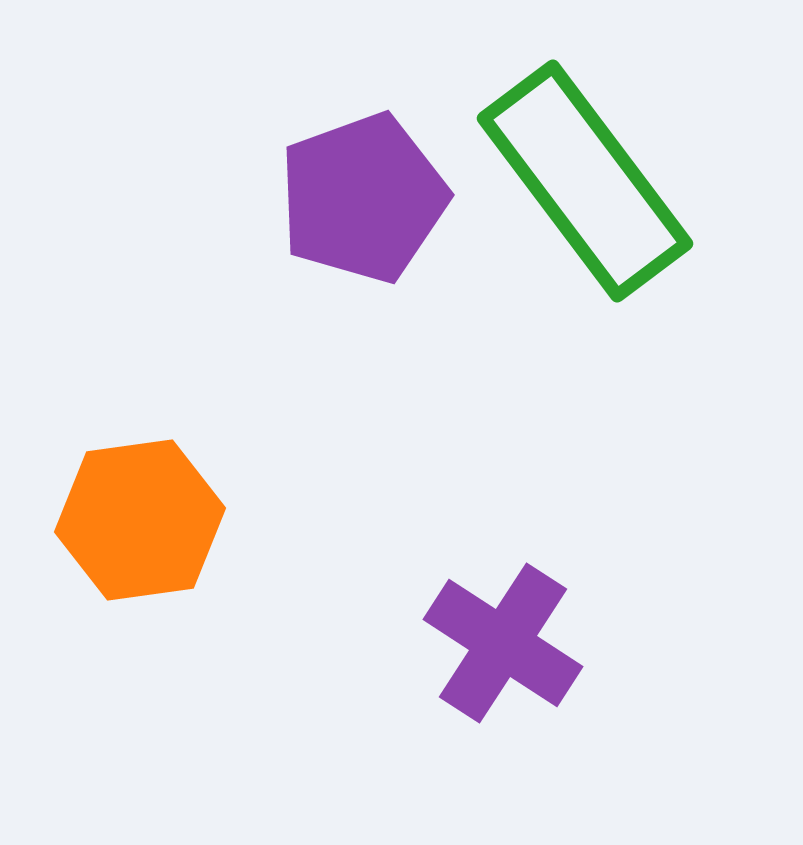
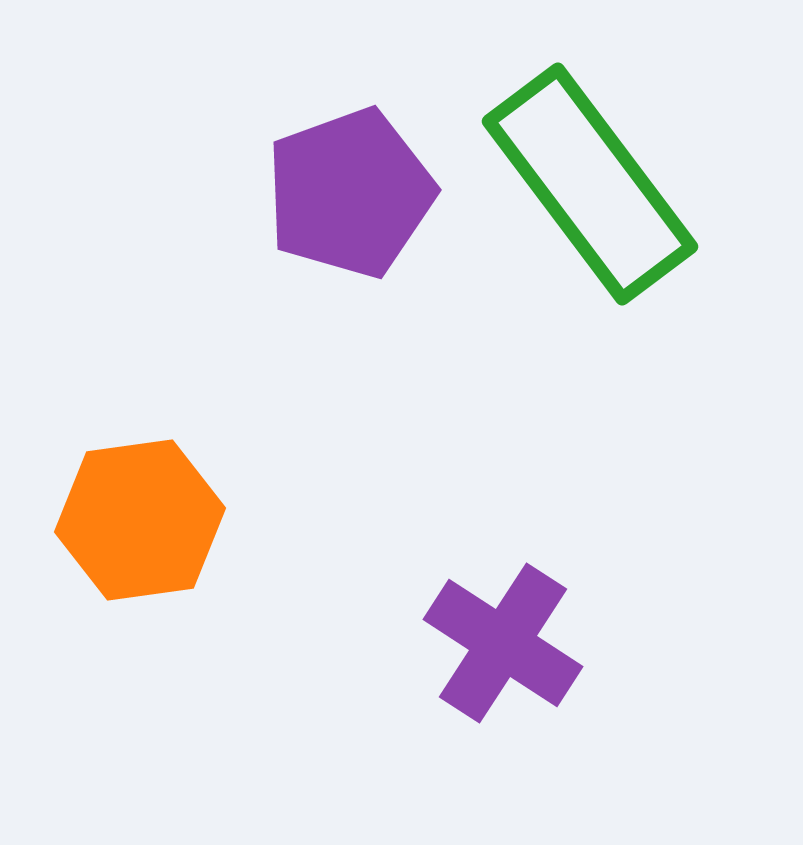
green rectangle: moved 5 px right, 3 px down
purple pentagon: moved 13 px left, 5 px up
